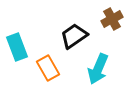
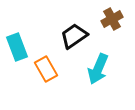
orange rectangle: moved 2 px left, 1 px down
